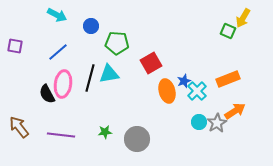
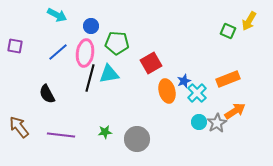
yellow arrow: moved 6 px right, 3 px down
pink ellipse: moved 22 px right, 31 px up
cyan cross: moved 2 px down
